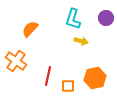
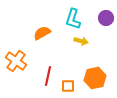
orange semicircle: moved 12 px right, 4 px down; rotated 18 degrees clockwise
